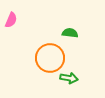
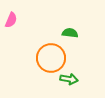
orange circle: moved 1 px right
green arrow: moved 1 px down
